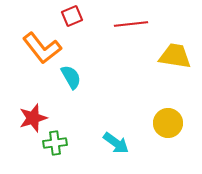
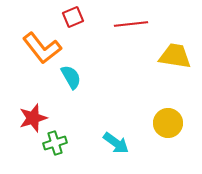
red square: moved 1 px right, 1 px down
green cross: rotated 10 degrees counterclockwise
